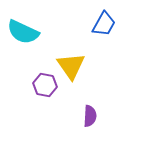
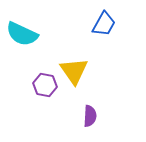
cyan semicircle: moved 1 px left, 2 px down
yellow triangle: moved 3 px right, 5 px down
